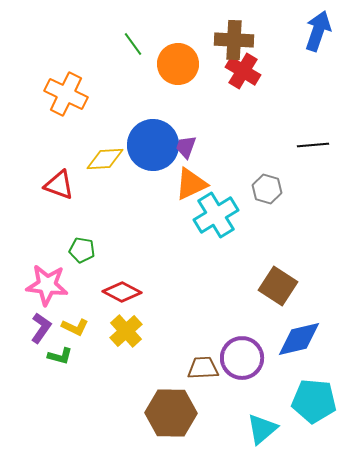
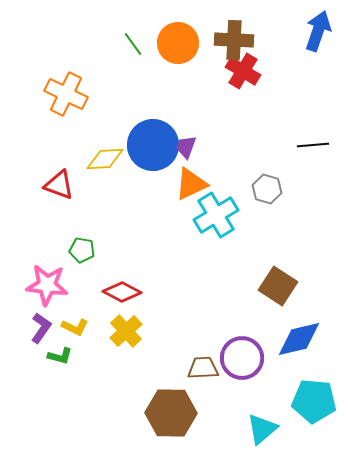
orange circle: moved 21 px up
